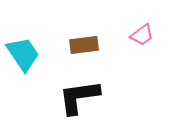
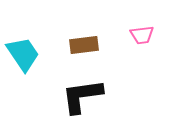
pink trapezoid: rotated 30 degrees clockwise
black L-shape: moved 3 px right, 1 px up
